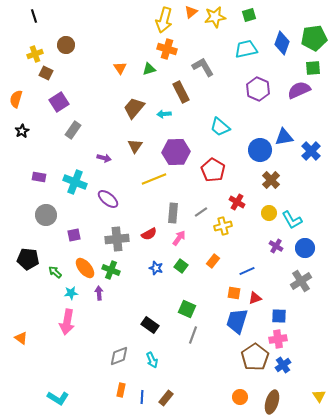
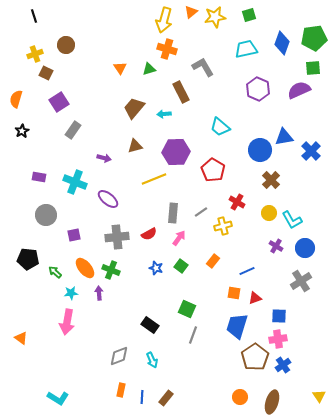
brown triangle at (135, 146): rotated 42 degrees clockwise
gray cross at (117, 239): moved 2 px up
blue trapezoid at (237, 321): moved 5 px down
